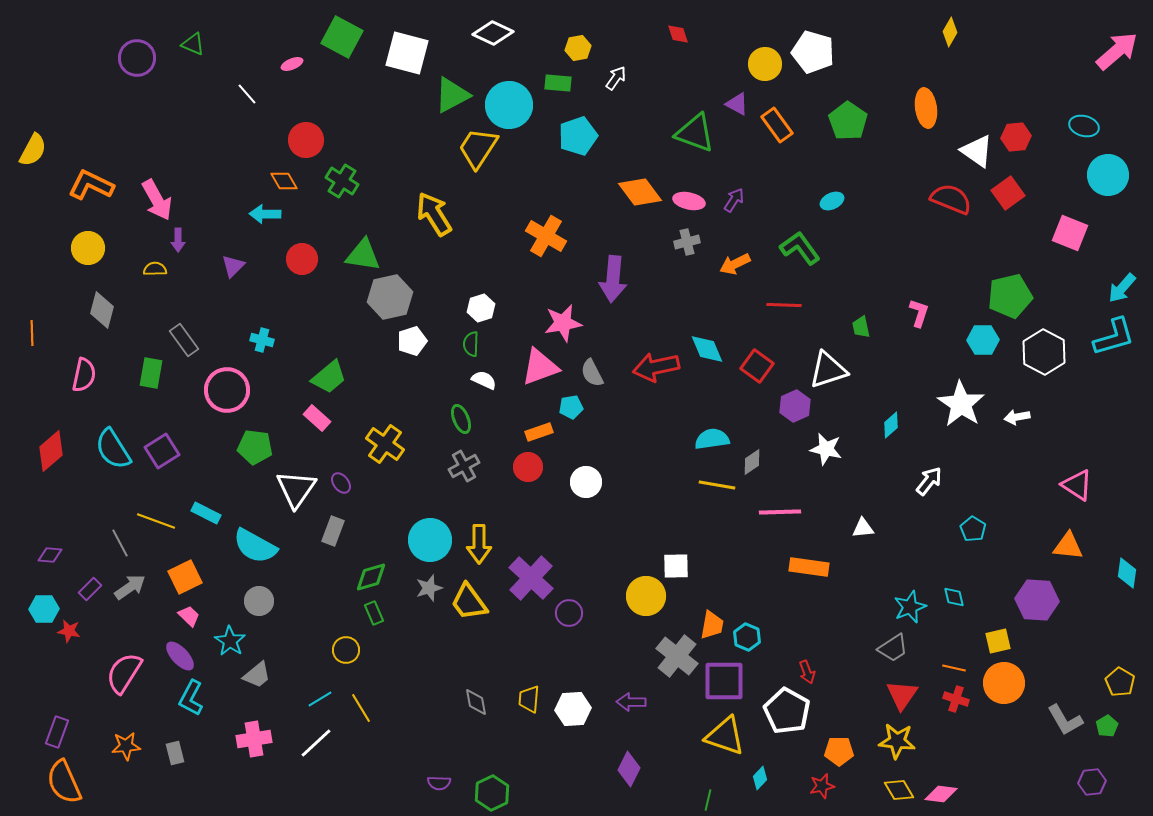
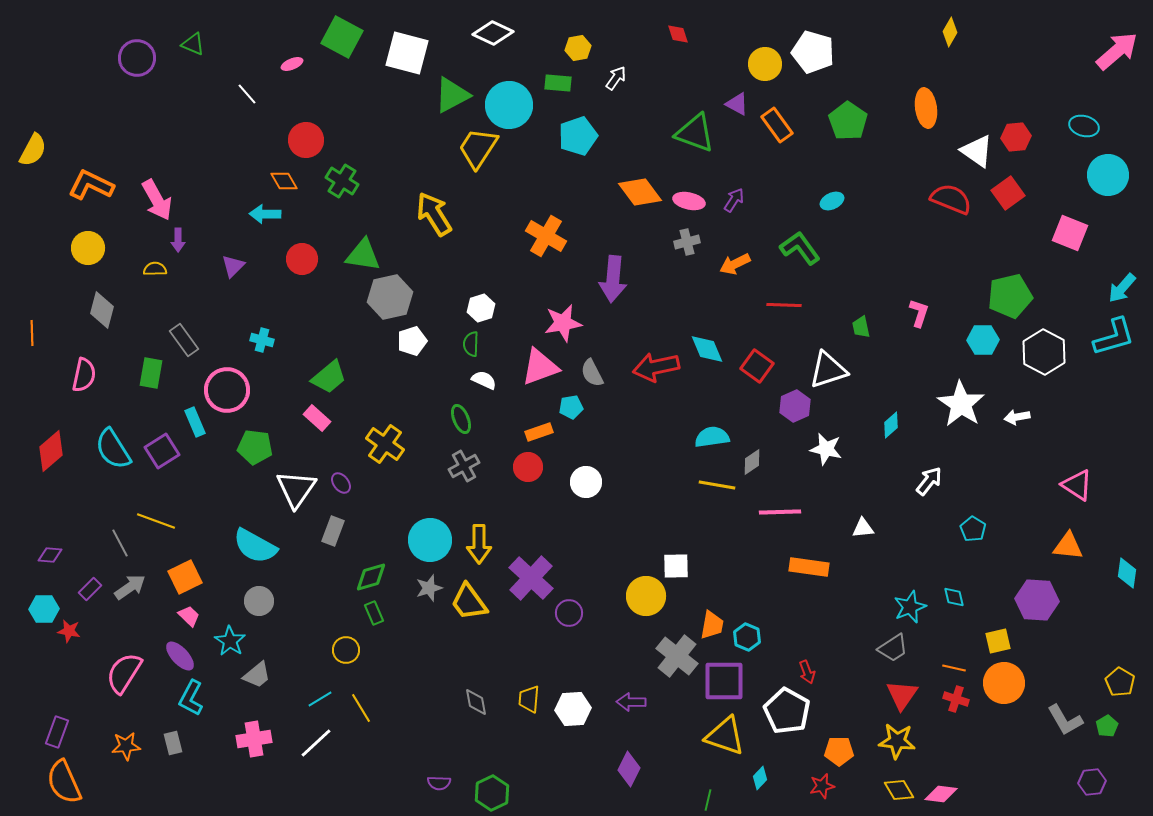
cyan semicircle at (712, 439): moved 2 px up
cyan rectangle at (206, 513): moved 11 px left, 91 px up; rotated 40 degrees clockwise
gray rectangle at (175, 753): moved 2 px left, 10 px up
